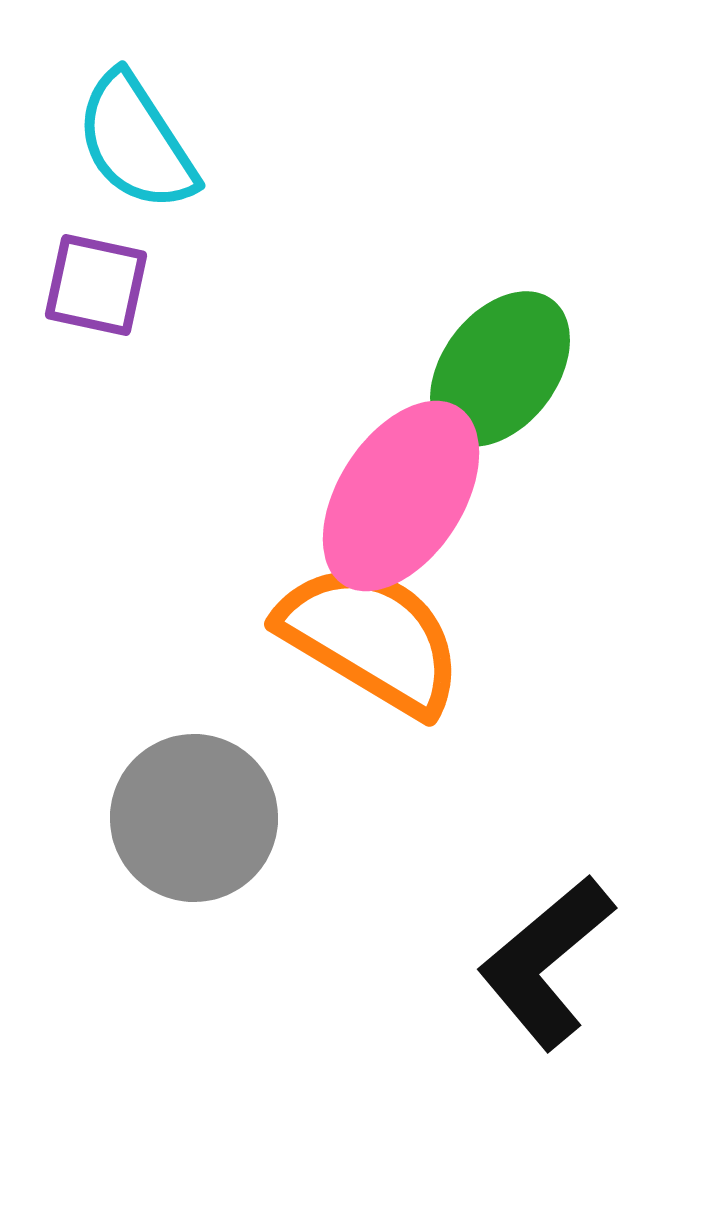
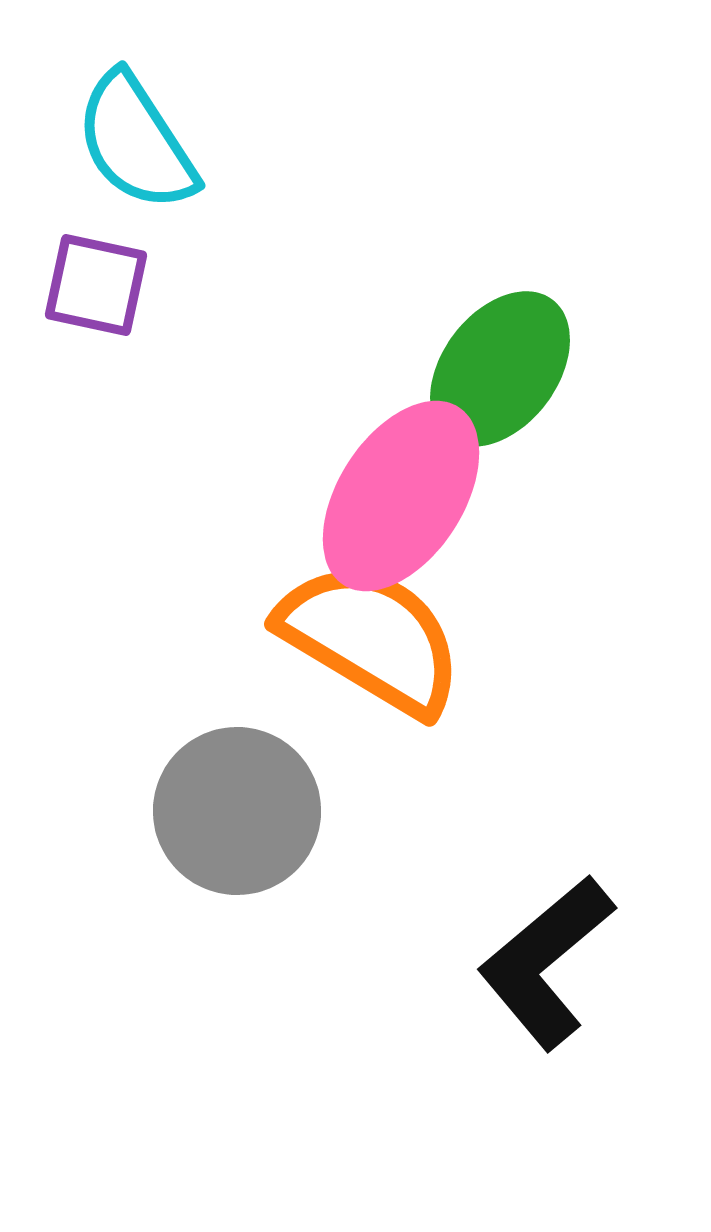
gray circle: moved 43 px right, 7 px up
